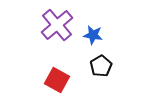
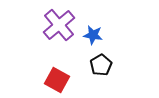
purple cross: moved 2 px right
black pentagon: moved 1 px up
